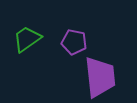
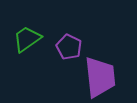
purple pentagon: moved 5 px left, 5 px down; rotated 15 degrees clockwise
